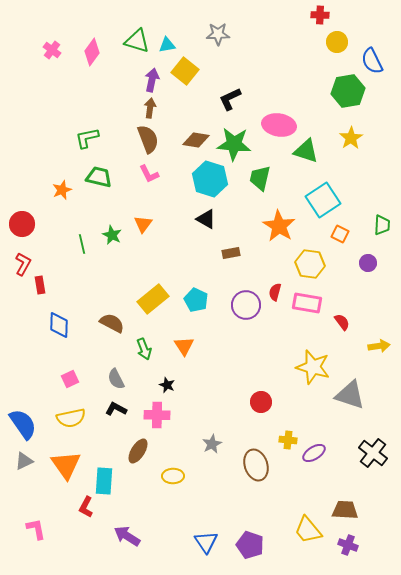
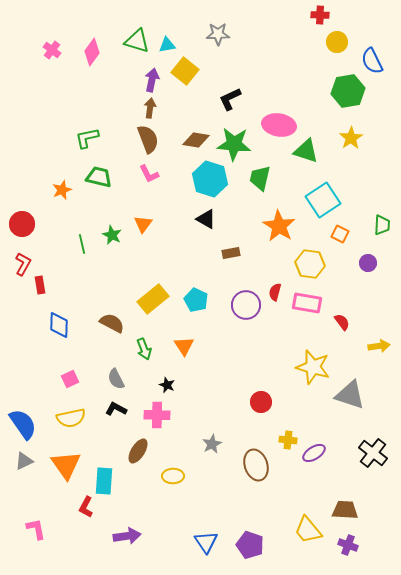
purple arrow at (127, 536): rotated 140 degrees clockwise
